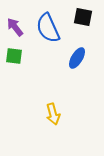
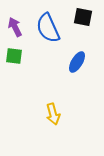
purple arrow: rotated 12 degrees clockwise
blue ellipse: moved 4 px down
